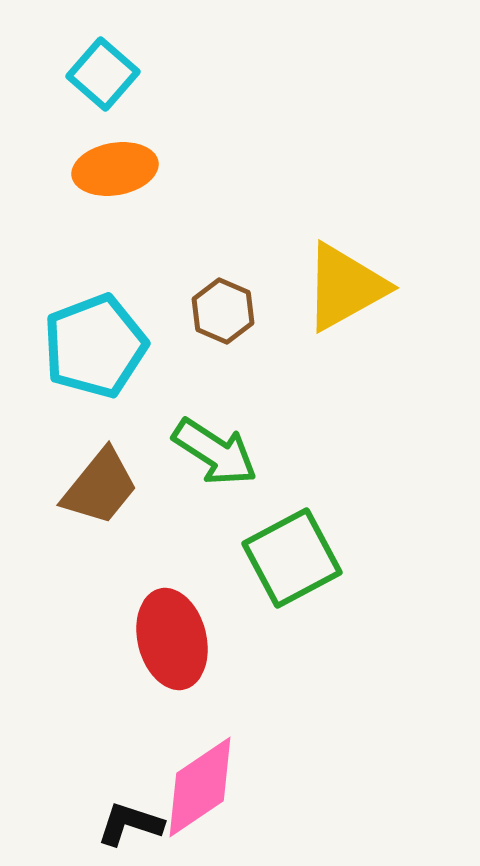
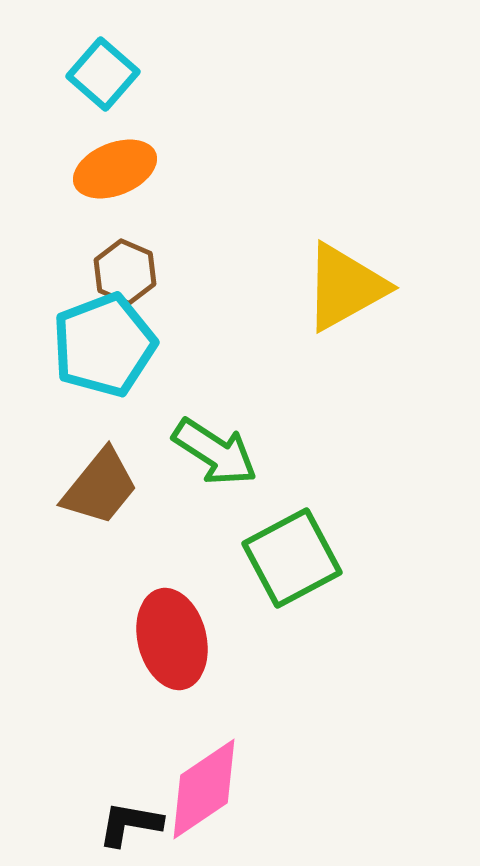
orange ellipse: rotated 12 degrees counterclockwise
brown hexagon: moved 98 px left, 39 px up
cyan pentagon: moved 9 px right, 1 px up
pink diamond: moved 4 px right, 2 px down
black L-shape: rotated 8 degrees counterclockwise
